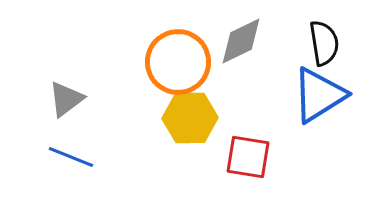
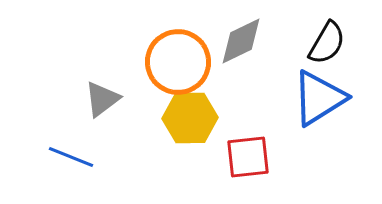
black semicircle: moved 3 px right; rotated 39 degrees clockwise
blue triangle: moved 3 px down
gray triangle: moved 36 px right
red square: rotated 15 degrees counterclockwise
